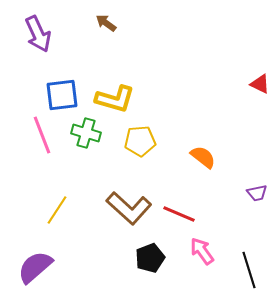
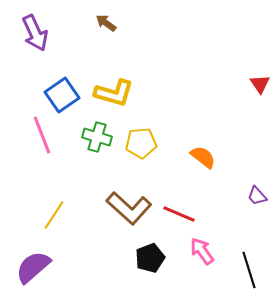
purple arrow: moved 3 px left, 1 px up
red triangle: rotated 30 degrees clockwise
blue square: rotated 28 degrees counterclockwise
yellow L-shape: moved 1 px left, 6 px up
green cross: moved 11 px right, 4 px down
yellow pentagon: moved 1 px right, 2 px down
purple trapezoid: moved 3 px down; rotated 60 degrees clockwise
yellow line: moved 3 px left, 5 px down
purple semicircle: moved 2 px left
